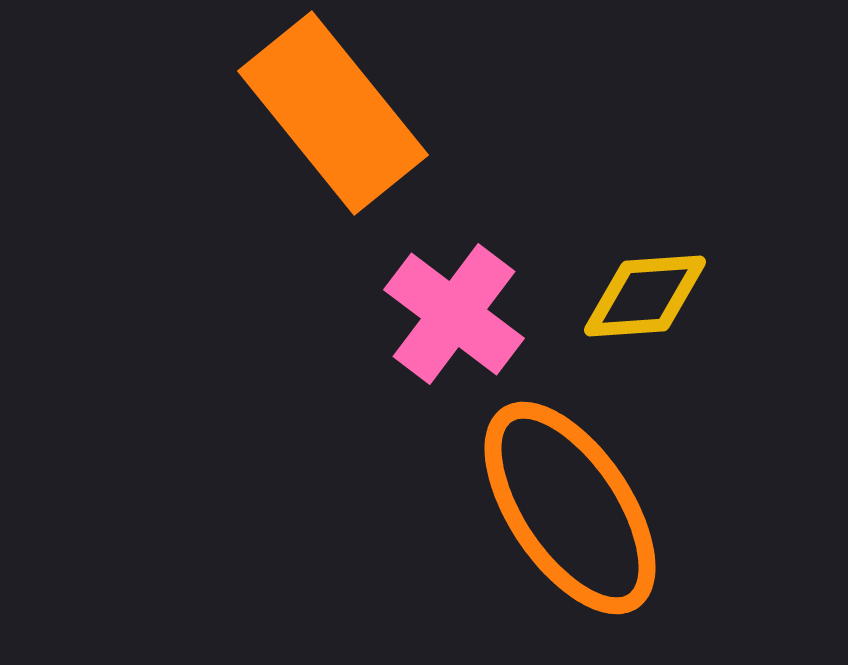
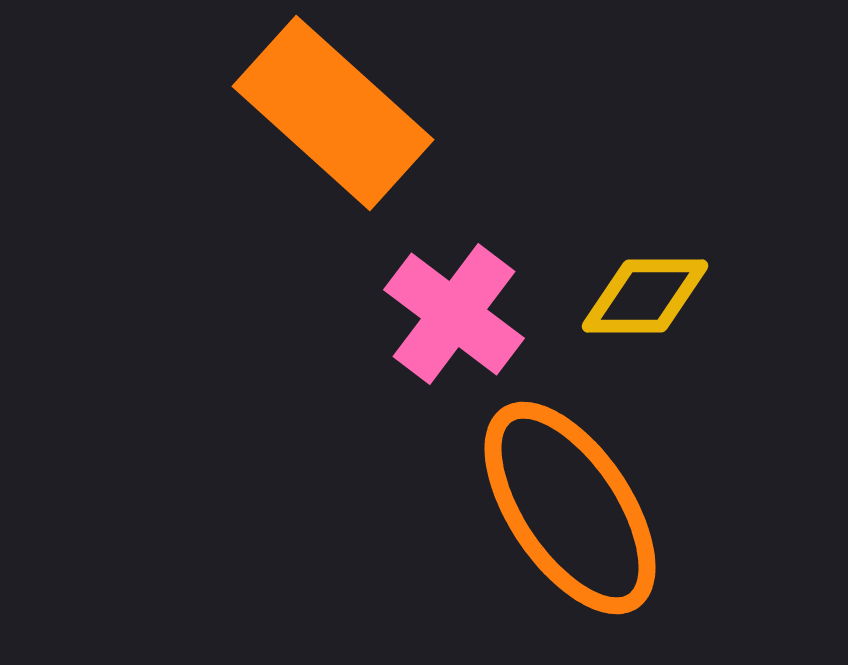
orange rectangle: rotated 9 degrees counterclockwise
yellow diamond: rotated 4 degrees clockwise
